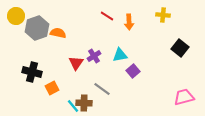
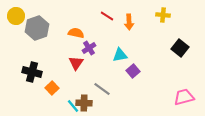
orange semicircle: moved 18 px right
purple cross: moved 5 px left, 8 px up
orange square: rotated 16 degrees counterclockwise
